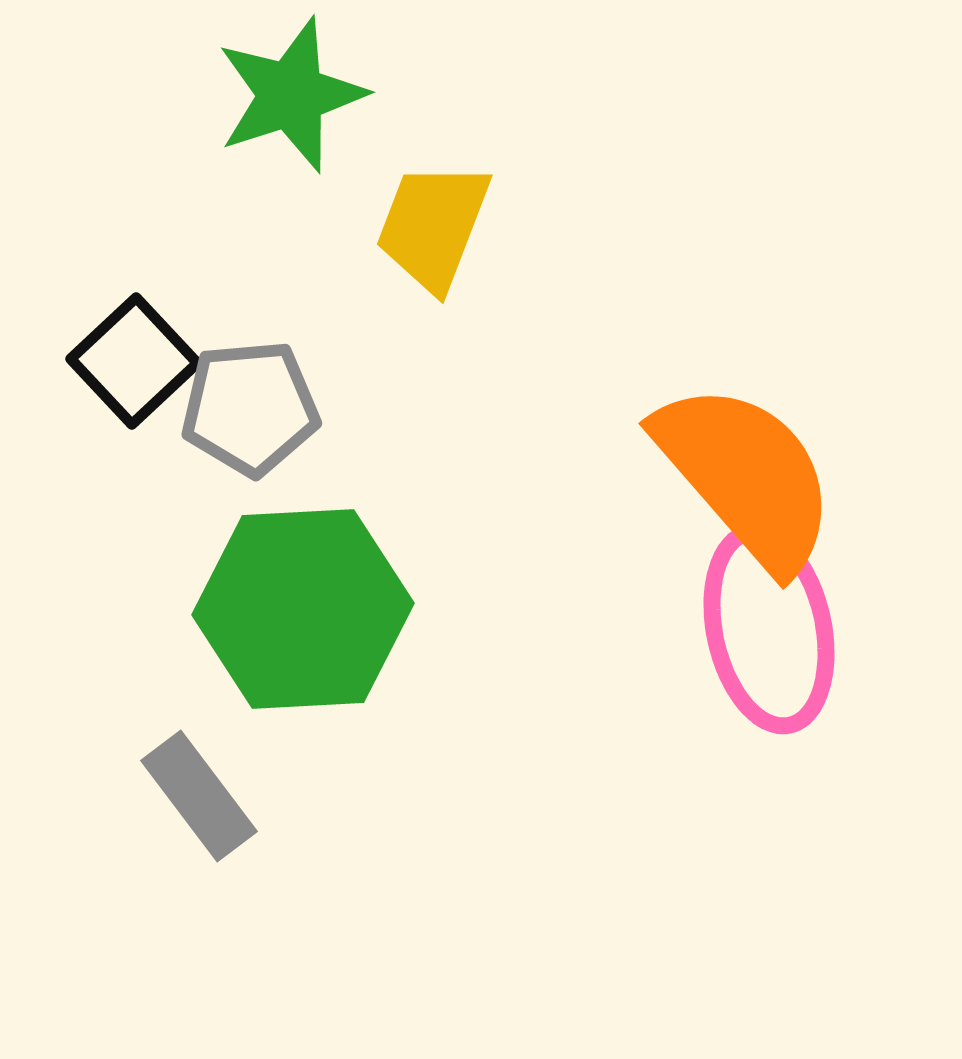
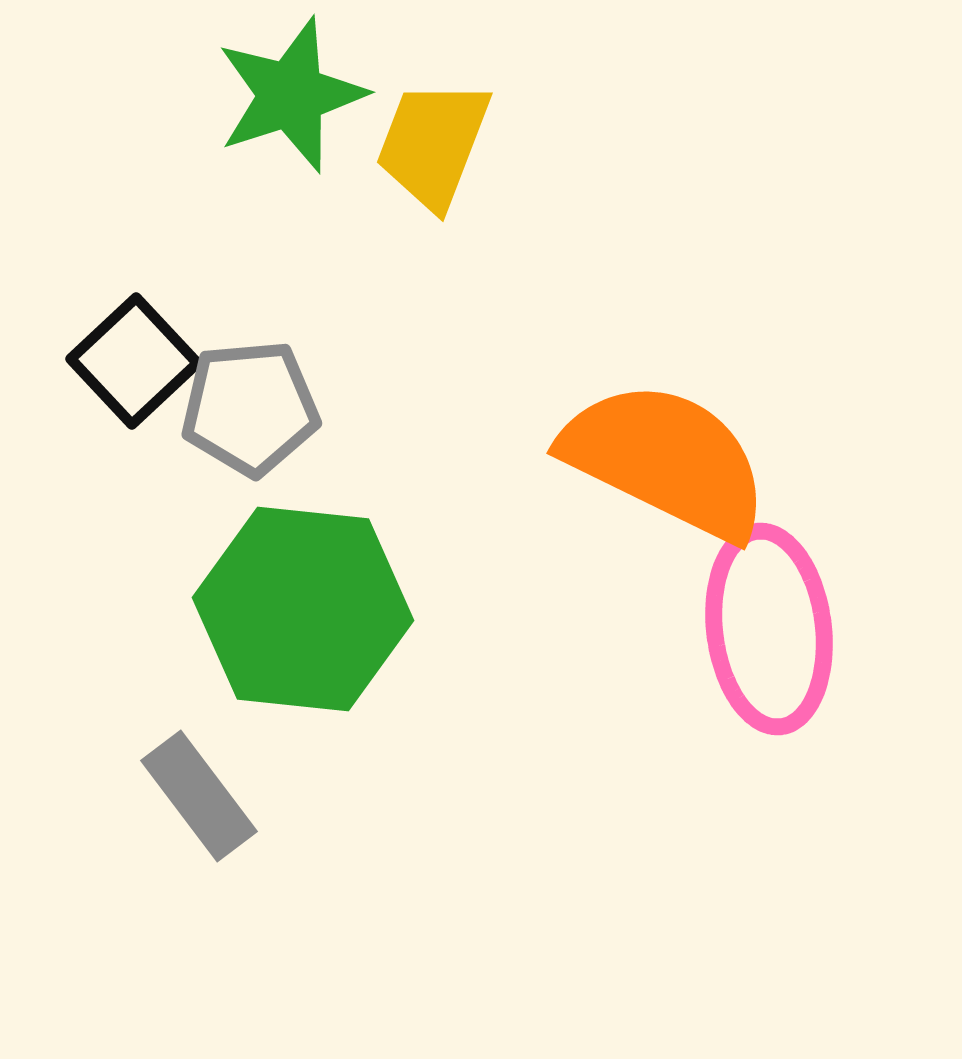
yellow trapezoid: moved 82 px up
orange semicircle: moved 80 px left, 16 px up; rotated 23 degrees counterclockwise
green hexagon: rotated 9 degrees clockwise
pink ellipse: rotated 5 degrees clockwise
